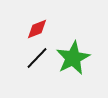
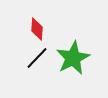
red diamond: rotated 65 degrees counterclockwise
